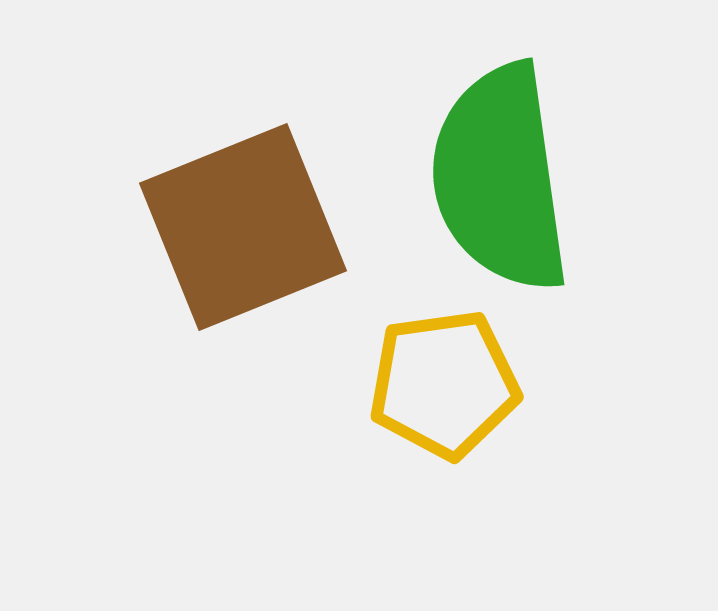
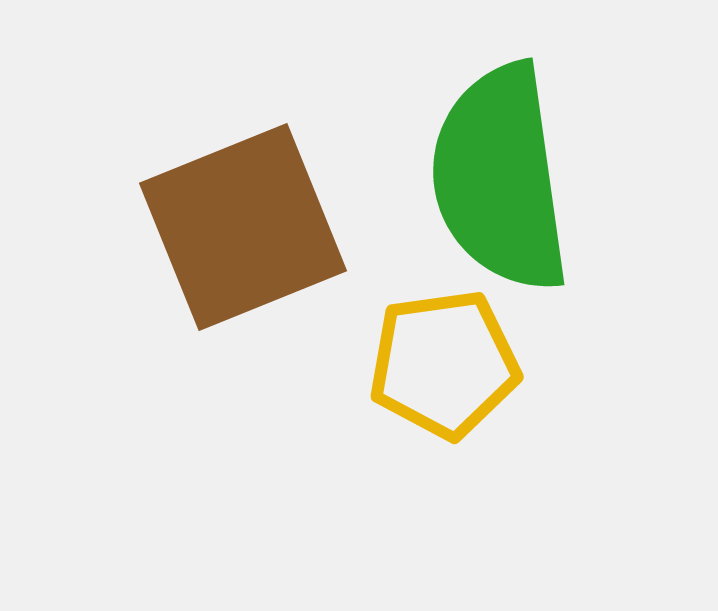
yellow pentagon: moved 20 px up
